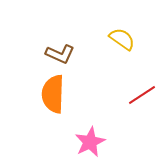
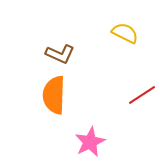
yellow semicircle: moved 3 px right, 6 px up; rotated 8 degrees counterclockwise
orange semicircle: moved 1 px right, 1 px down
